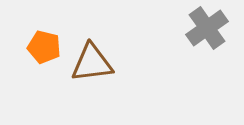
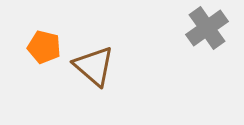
brown triangle: moved 2 px right, 3 px down; rotated 48 degrees clockwise
